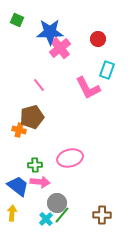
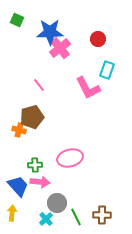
blue trapezoid: rotated 10 degrees clockwise
green line: moved 14 px right, 2 px down; rotated 66 degrees counterclockwise
